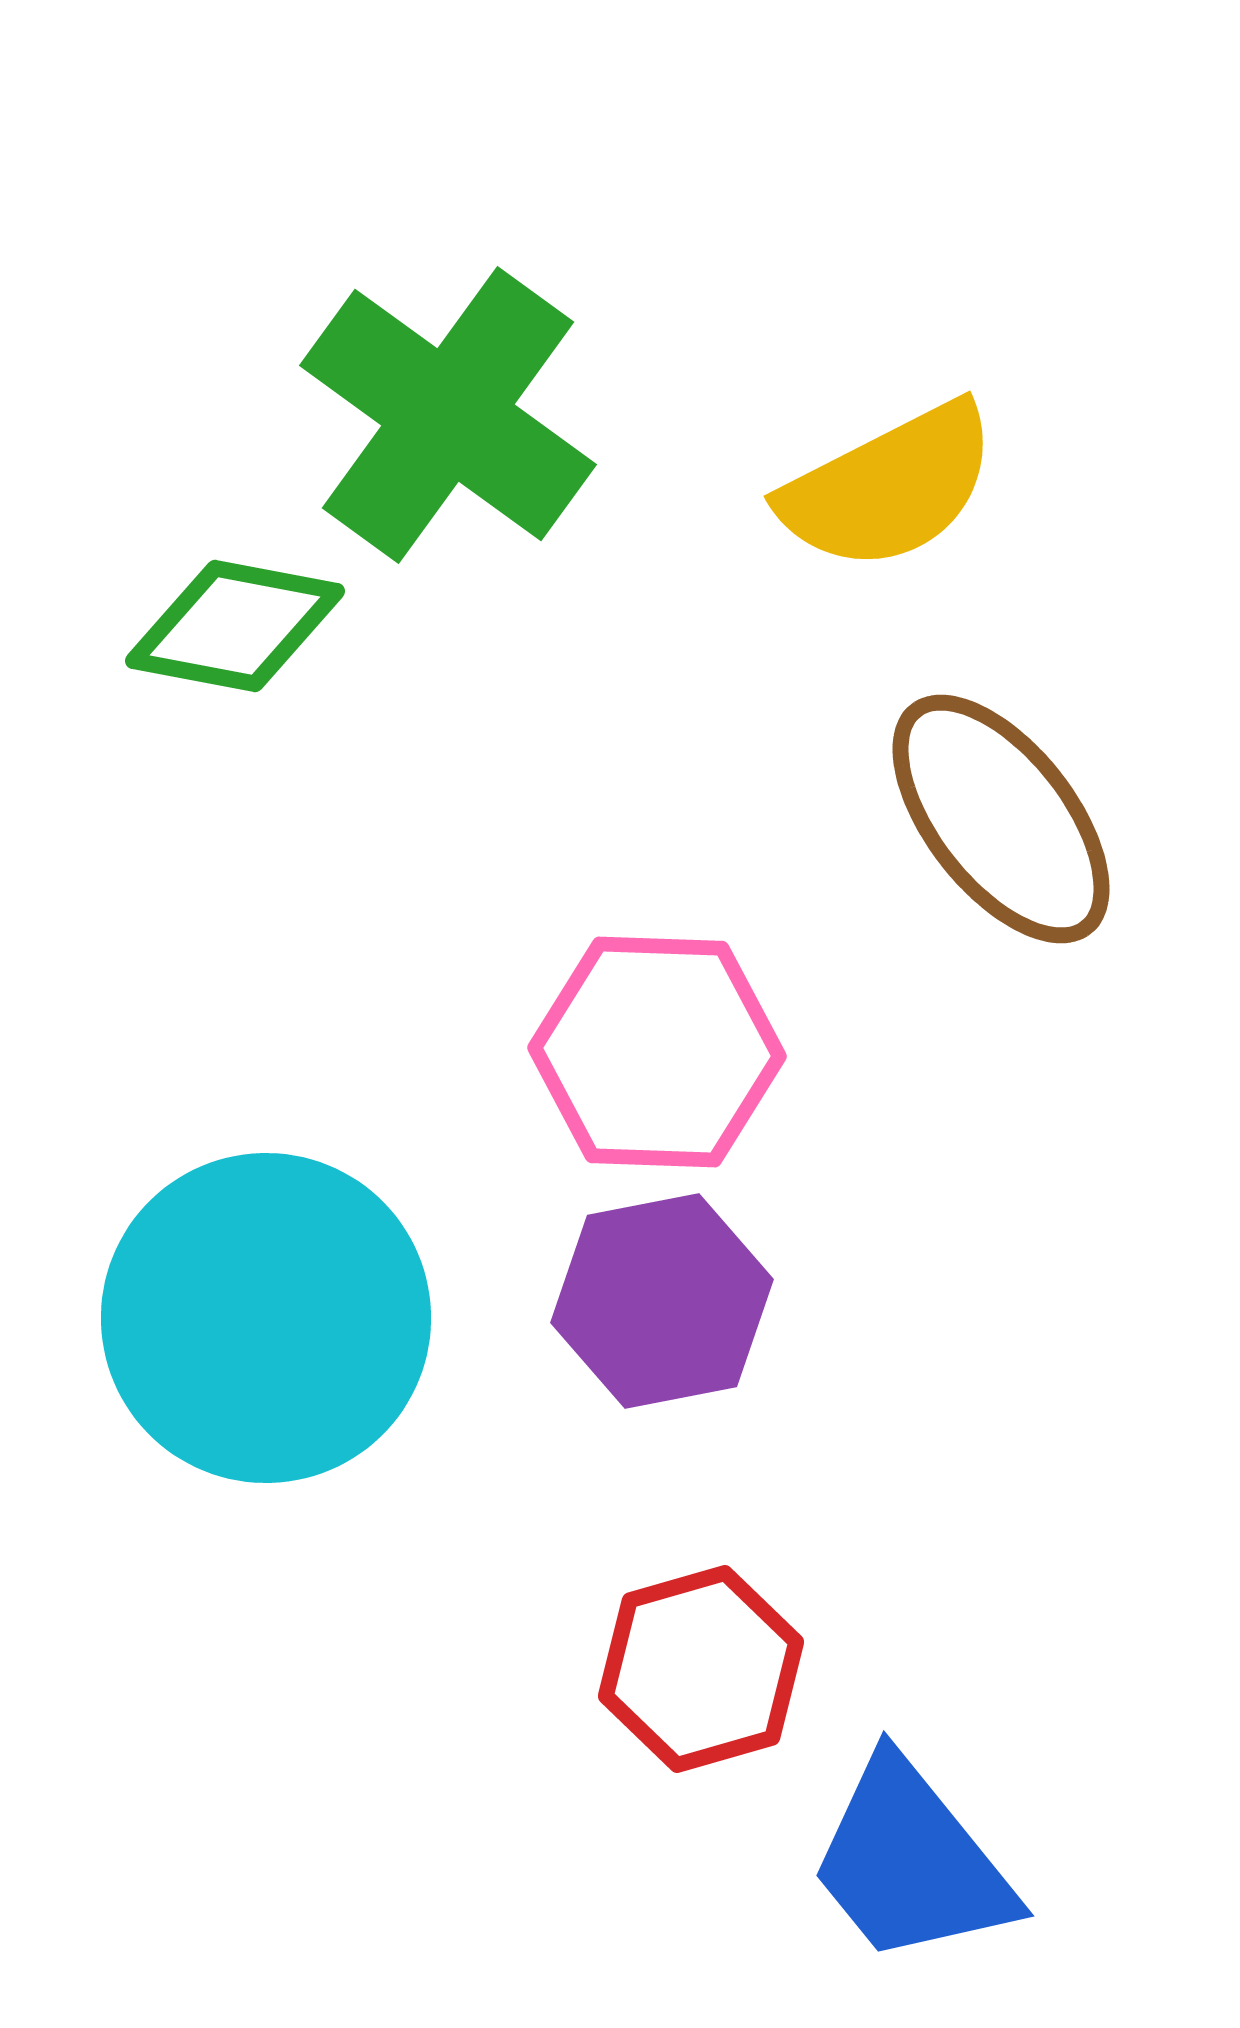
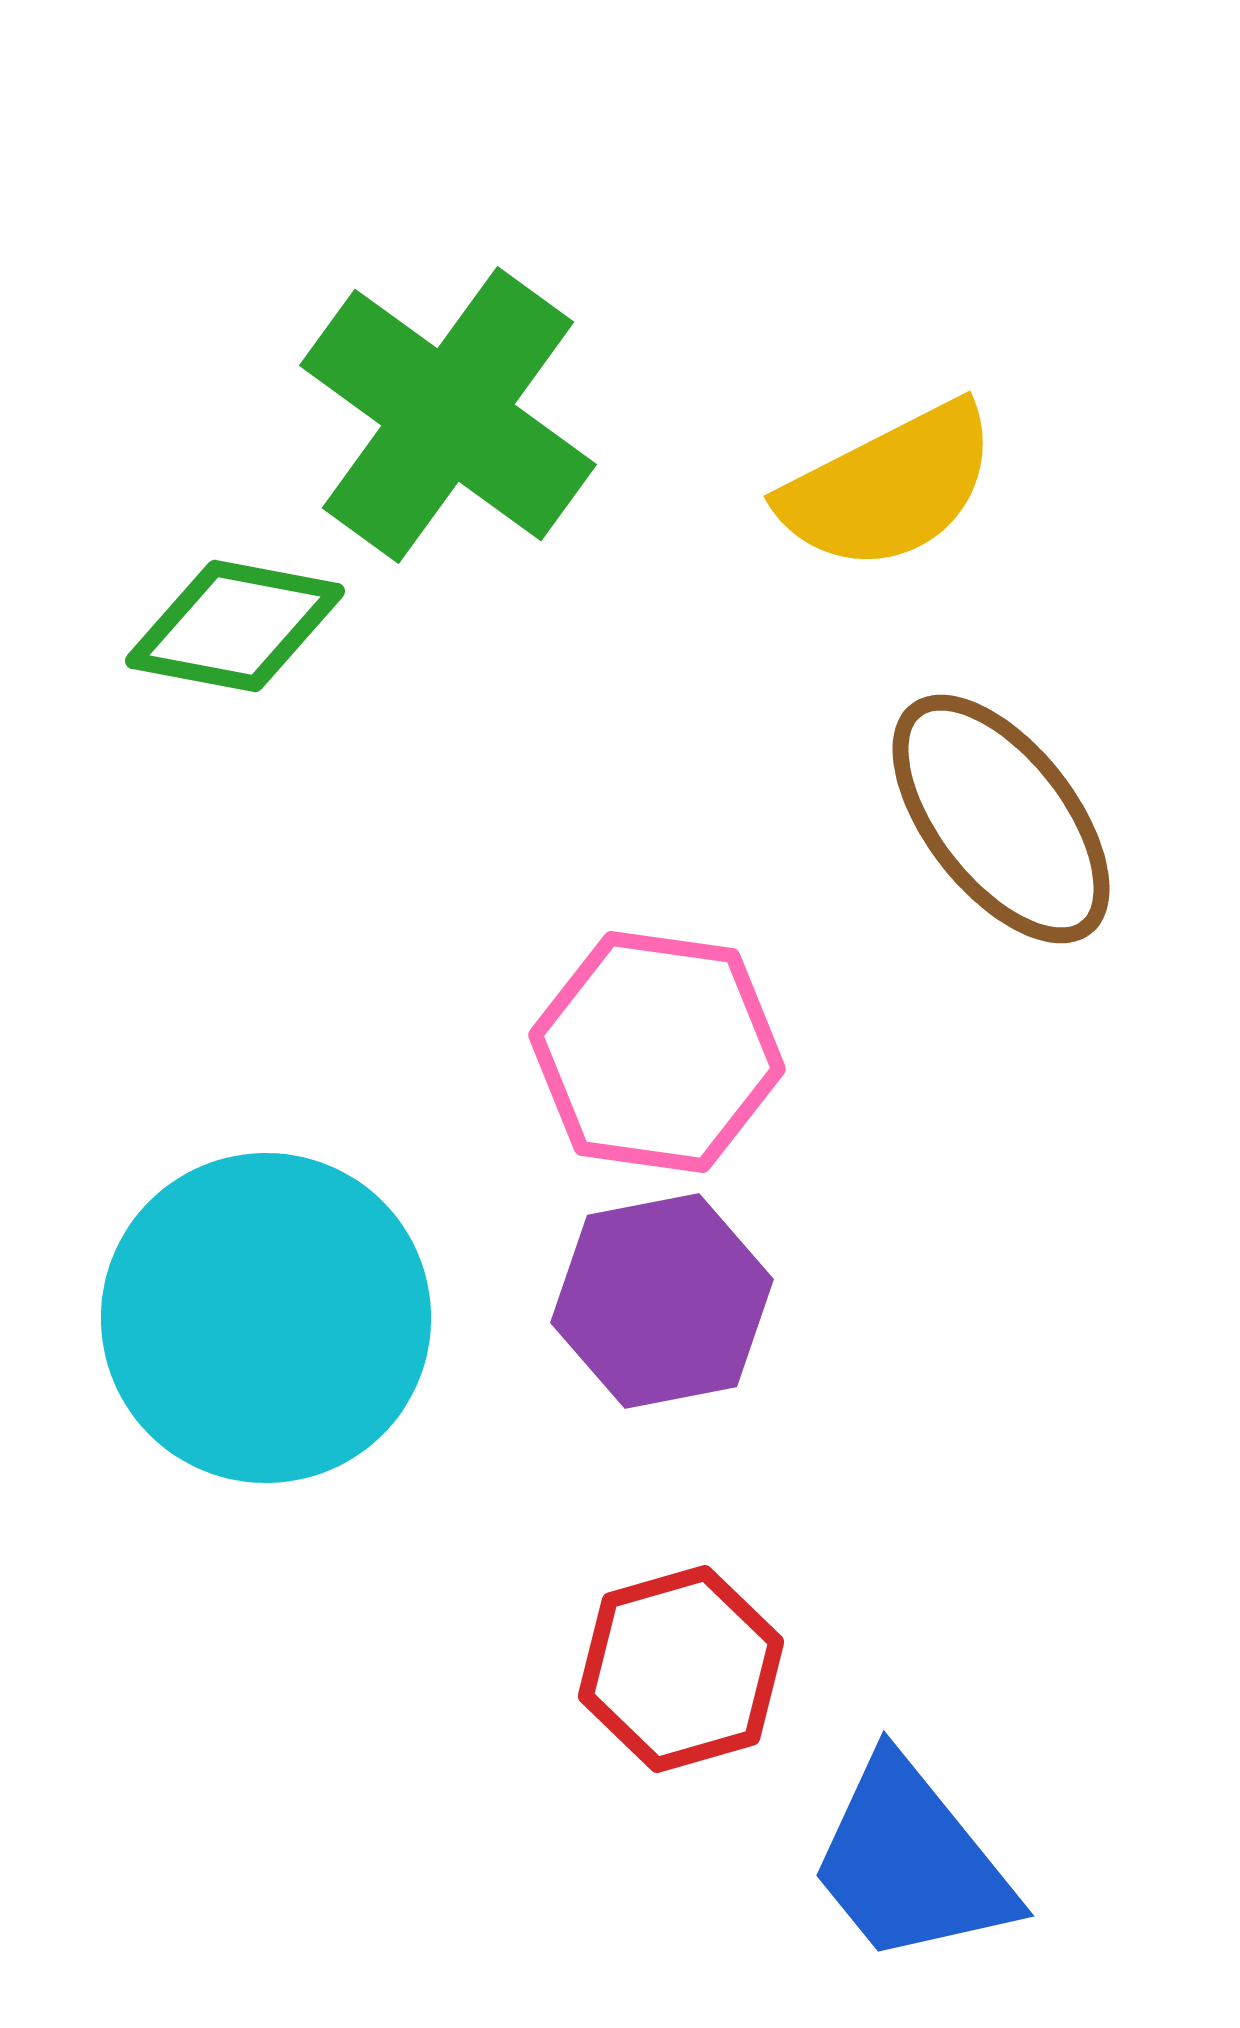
pink hexagon: rotated 6 degrees clockwise
red hexagon: moved 20 px left
